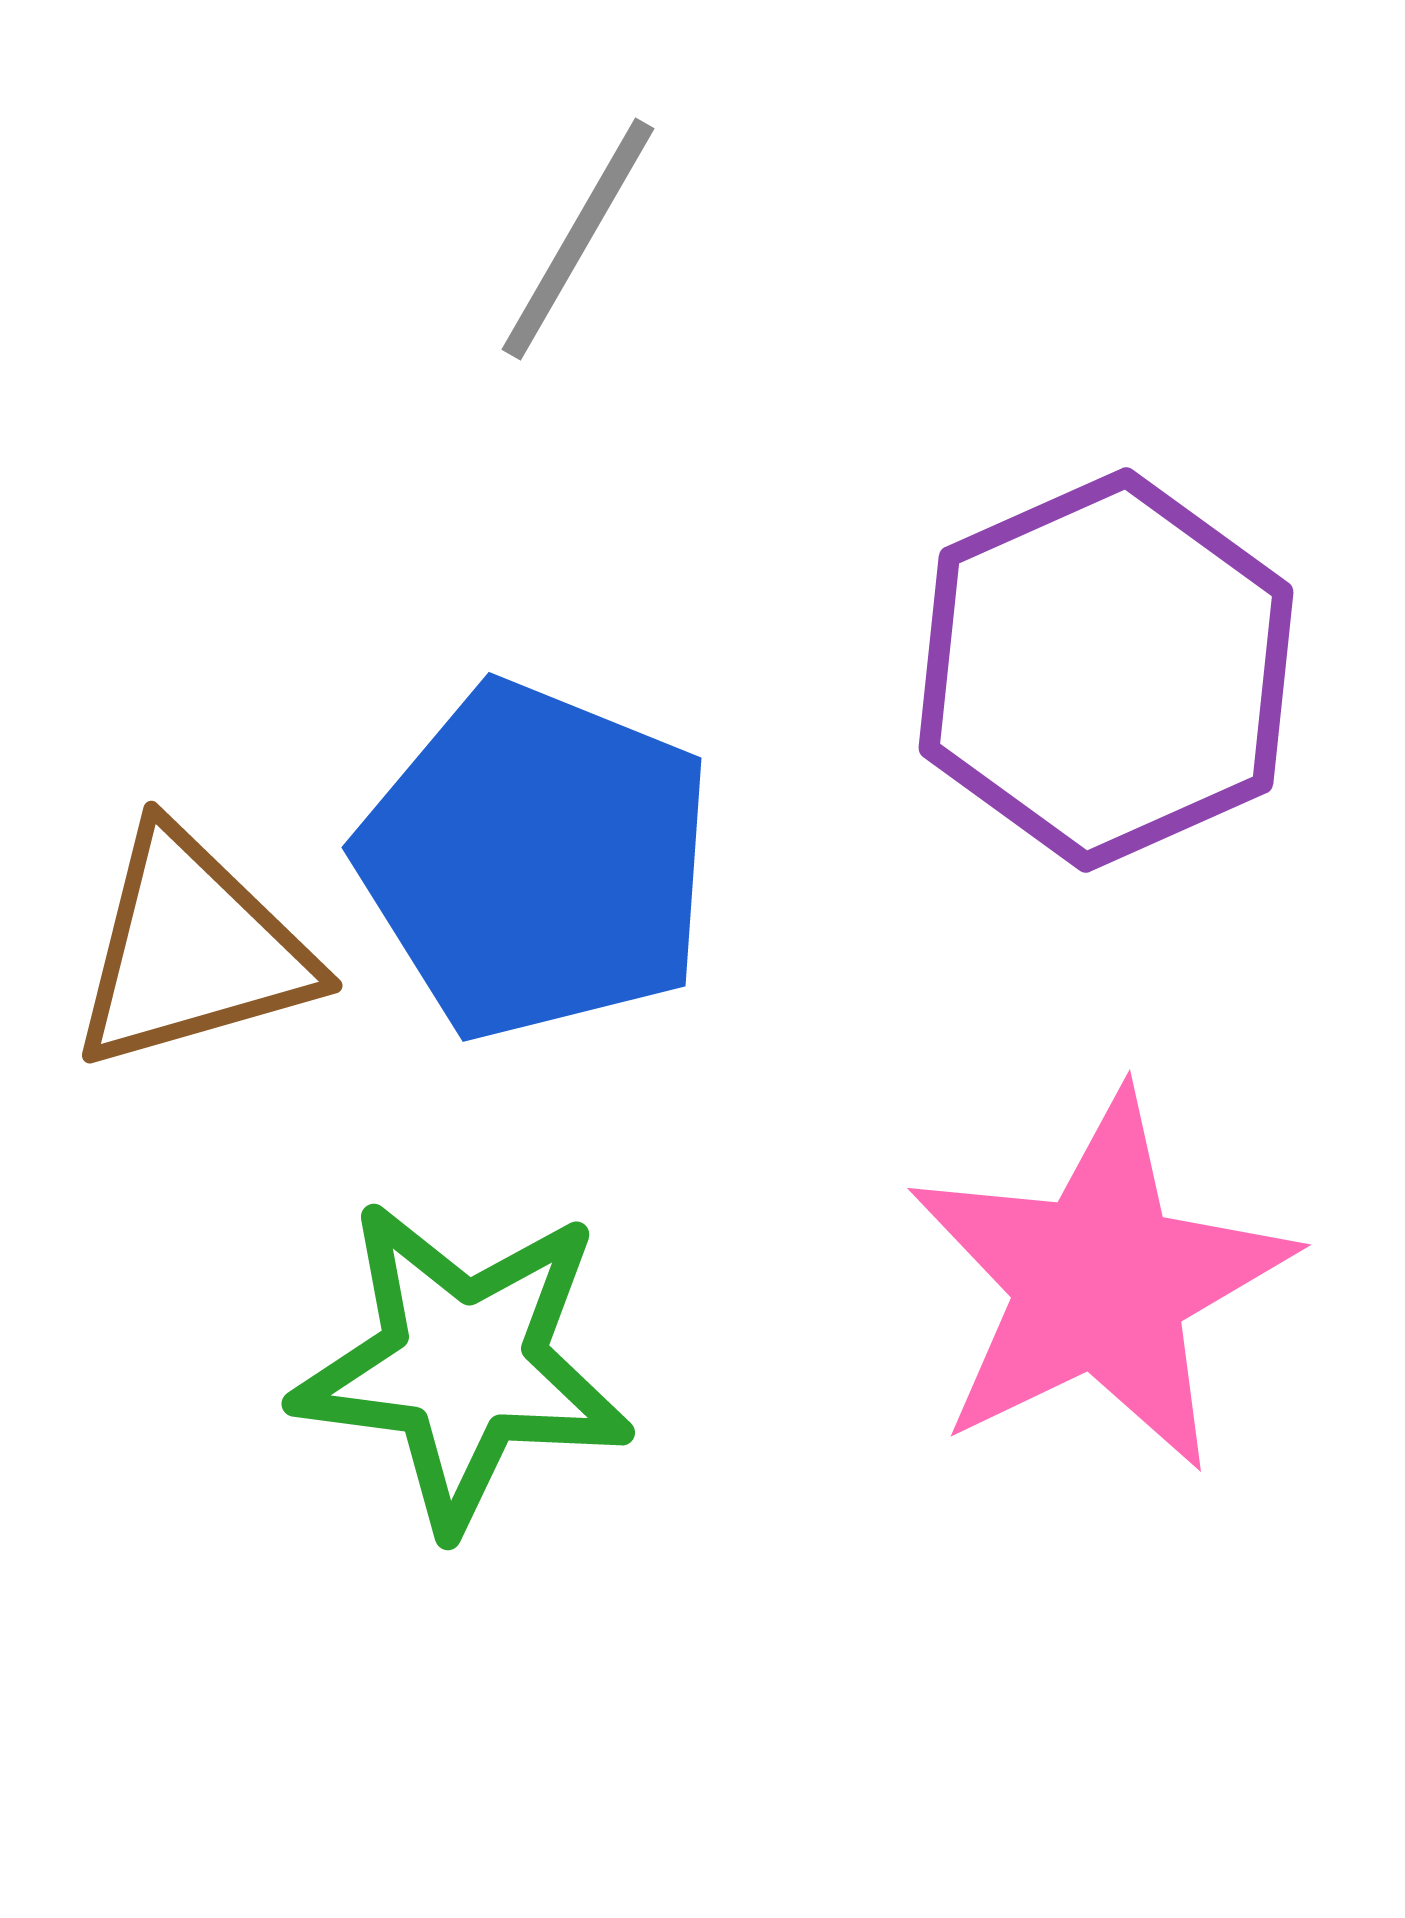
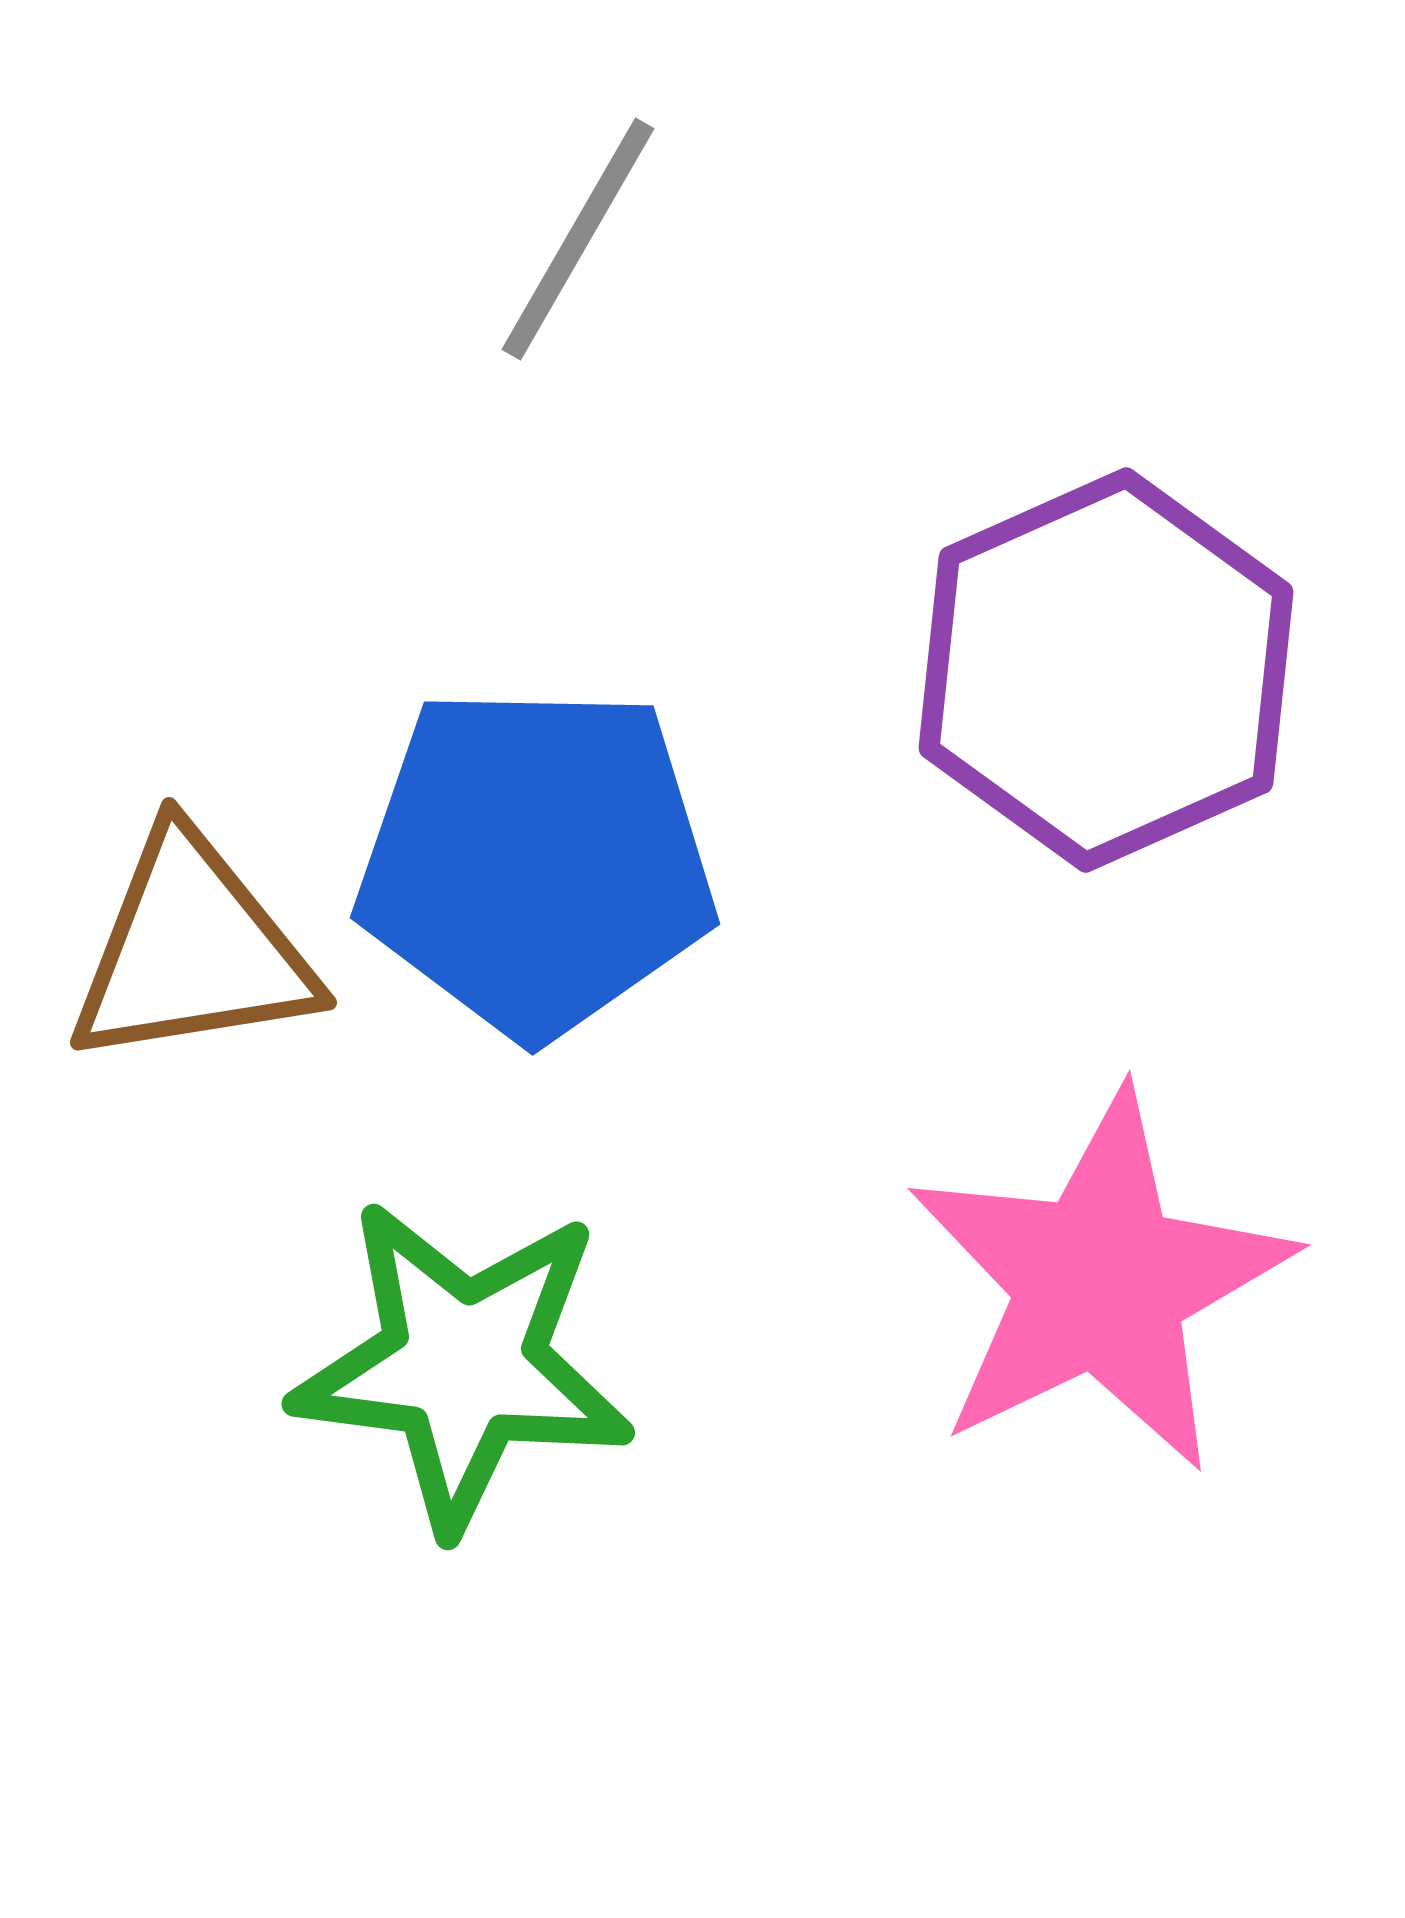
blue pentagon: rotated 21 degrees counterclockwise
brown triangle: rotated 7 degrees clockwise
